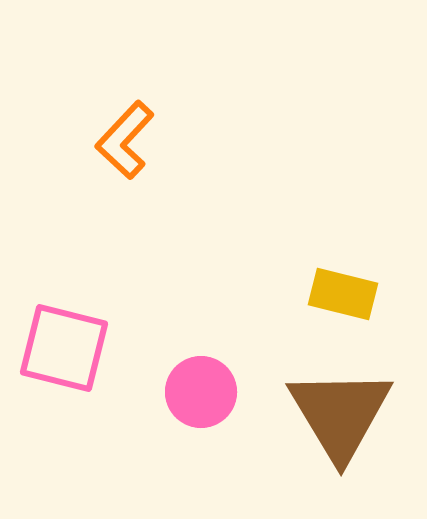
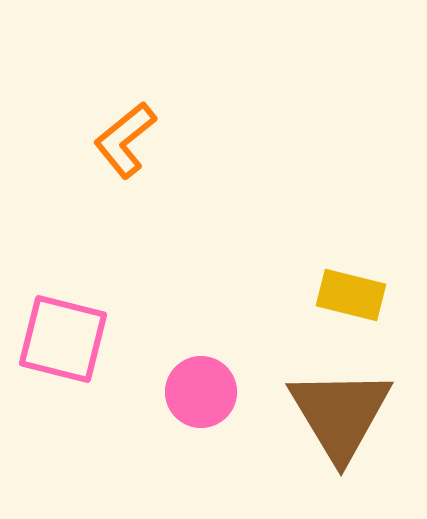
orange L-shape: rotated 8 degrees clockwise
yellow rectangle: moved 8 px right, 1 px down
pink square: moved 1 px left, 9 px up
